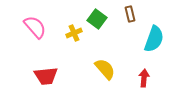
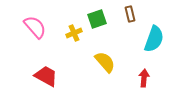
green square: rotated 36 degrees clockwise
yellow semicircle: moved 7 px up
red trapezoid: rotated 145 degrees counterclockwise
